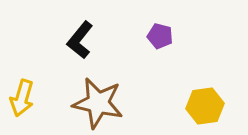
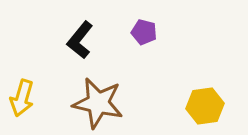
purple pentagon: moved 16 px left, 4 px up
